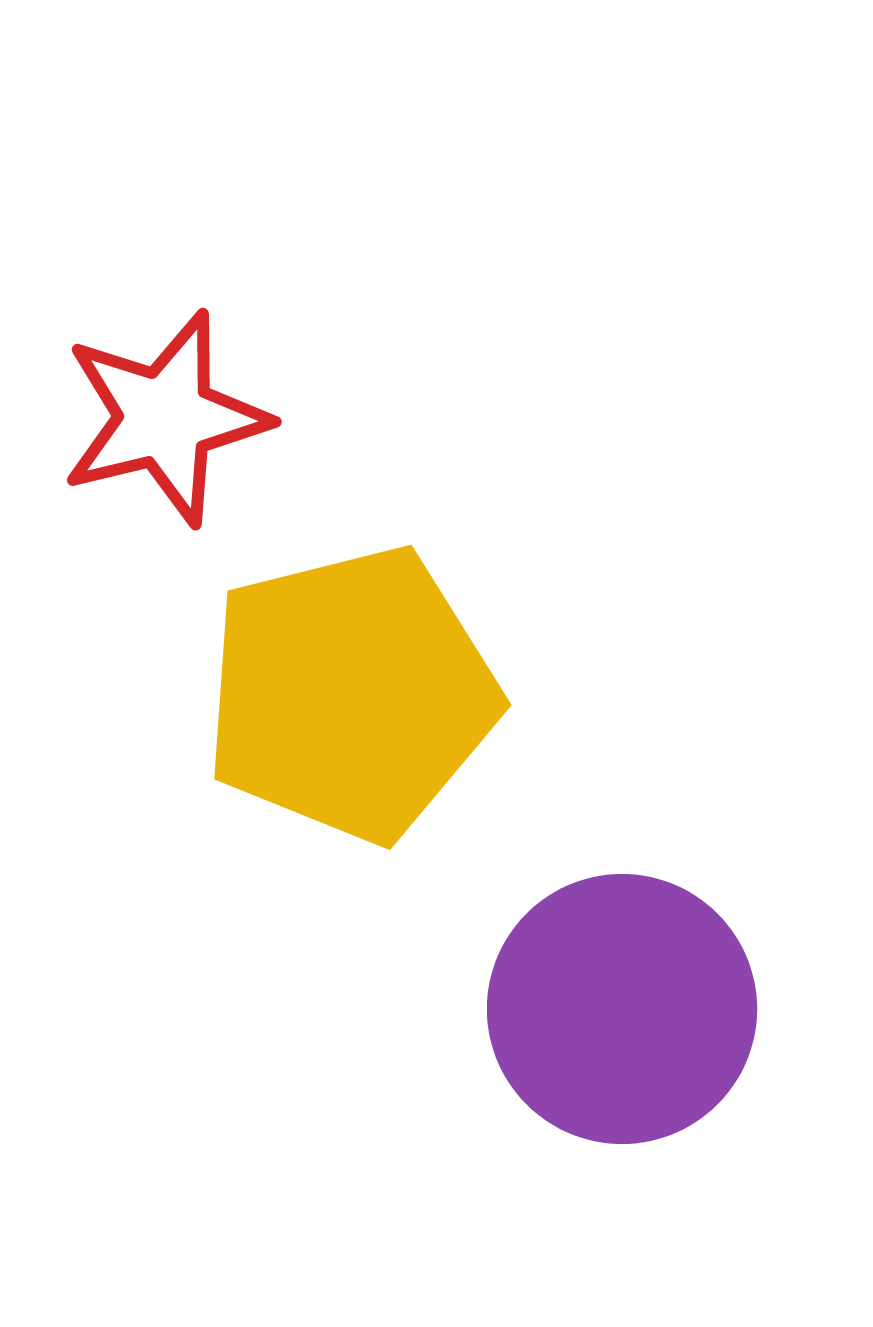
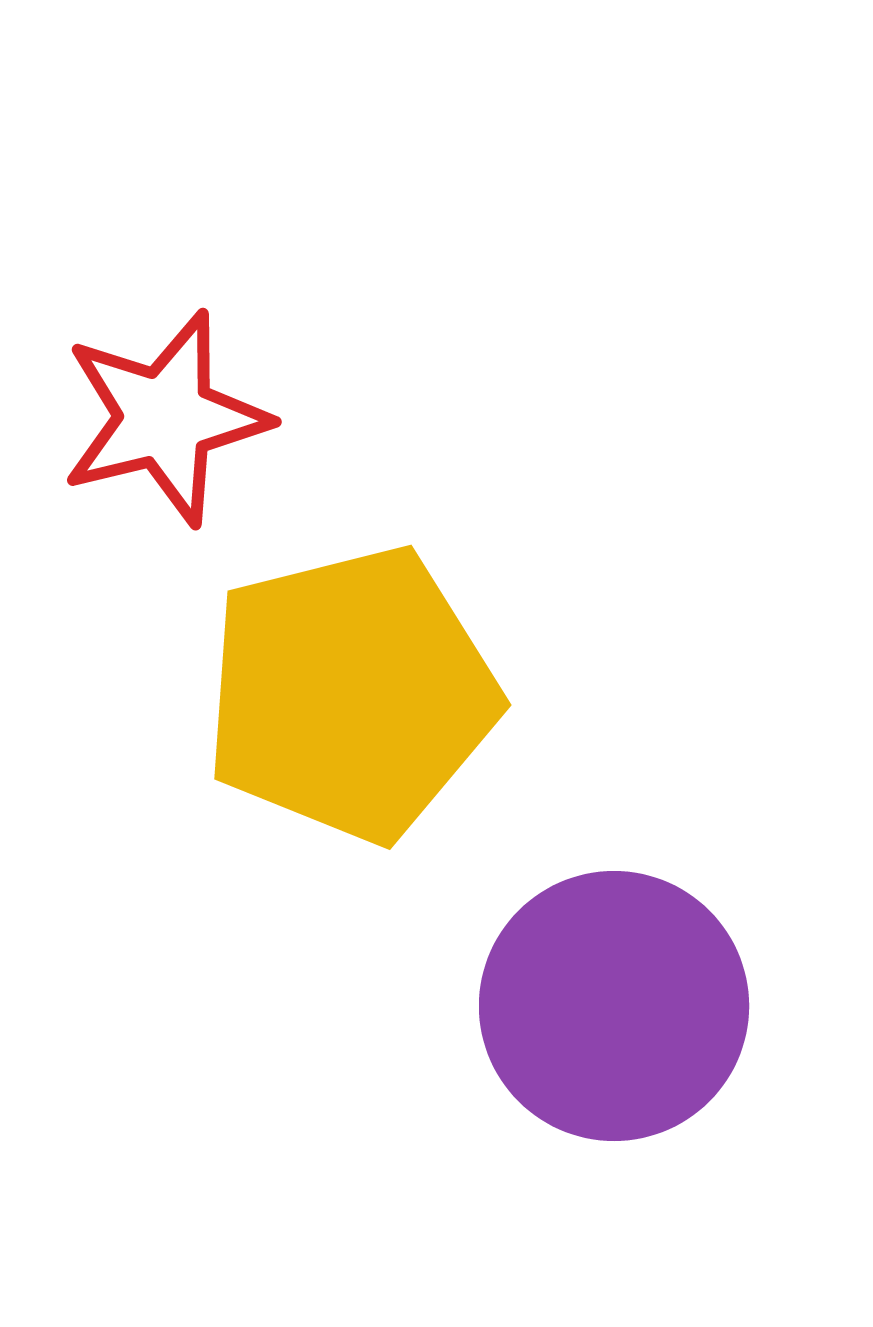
purple circle: moved 8 px left, 3 px up
